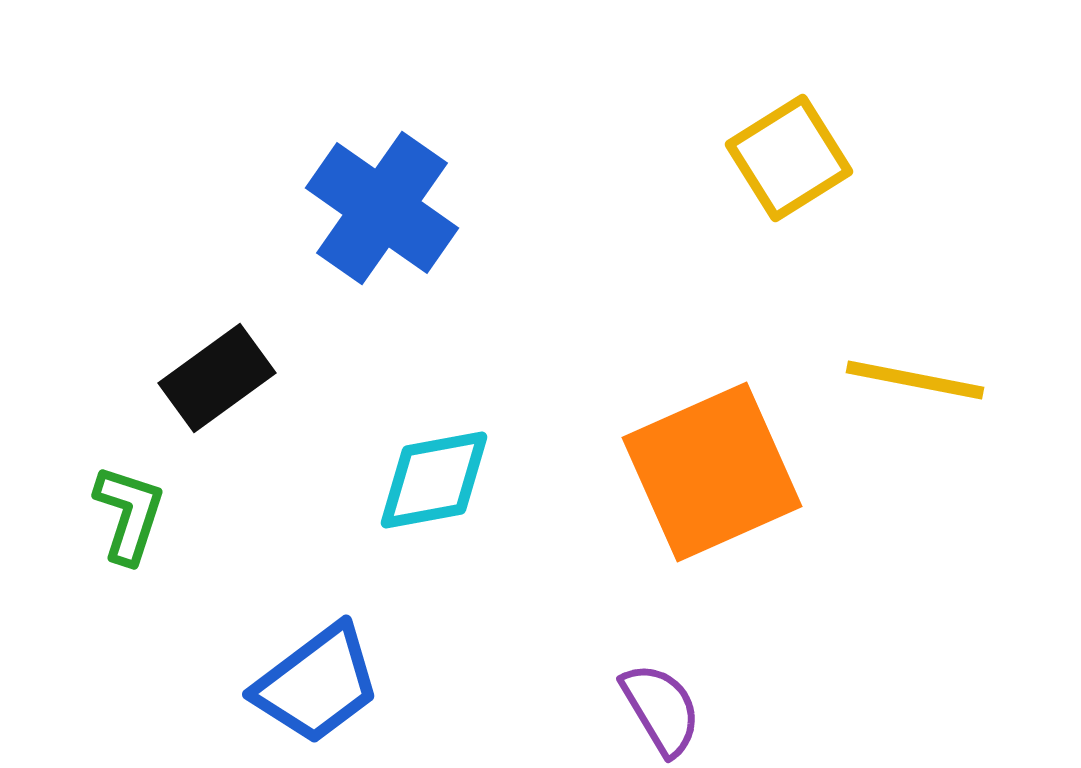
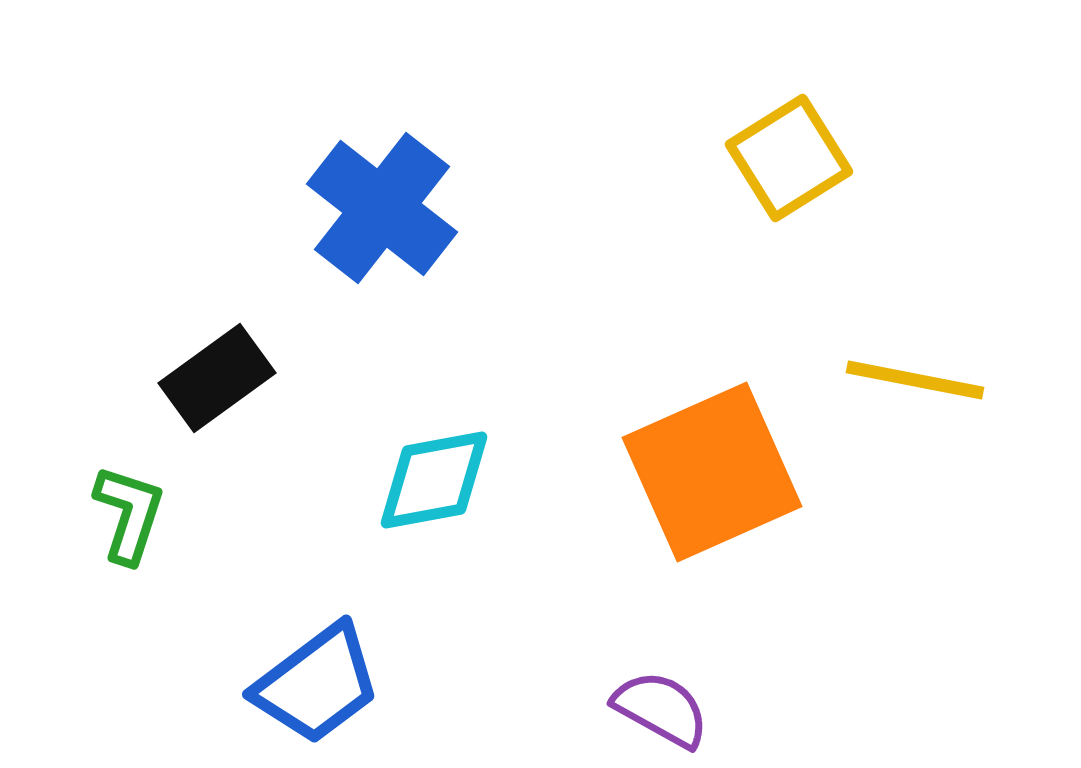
blue cross: rotated 3 degrees clockwise
purple semicircle: rotated 30 degrees counterclockwise
